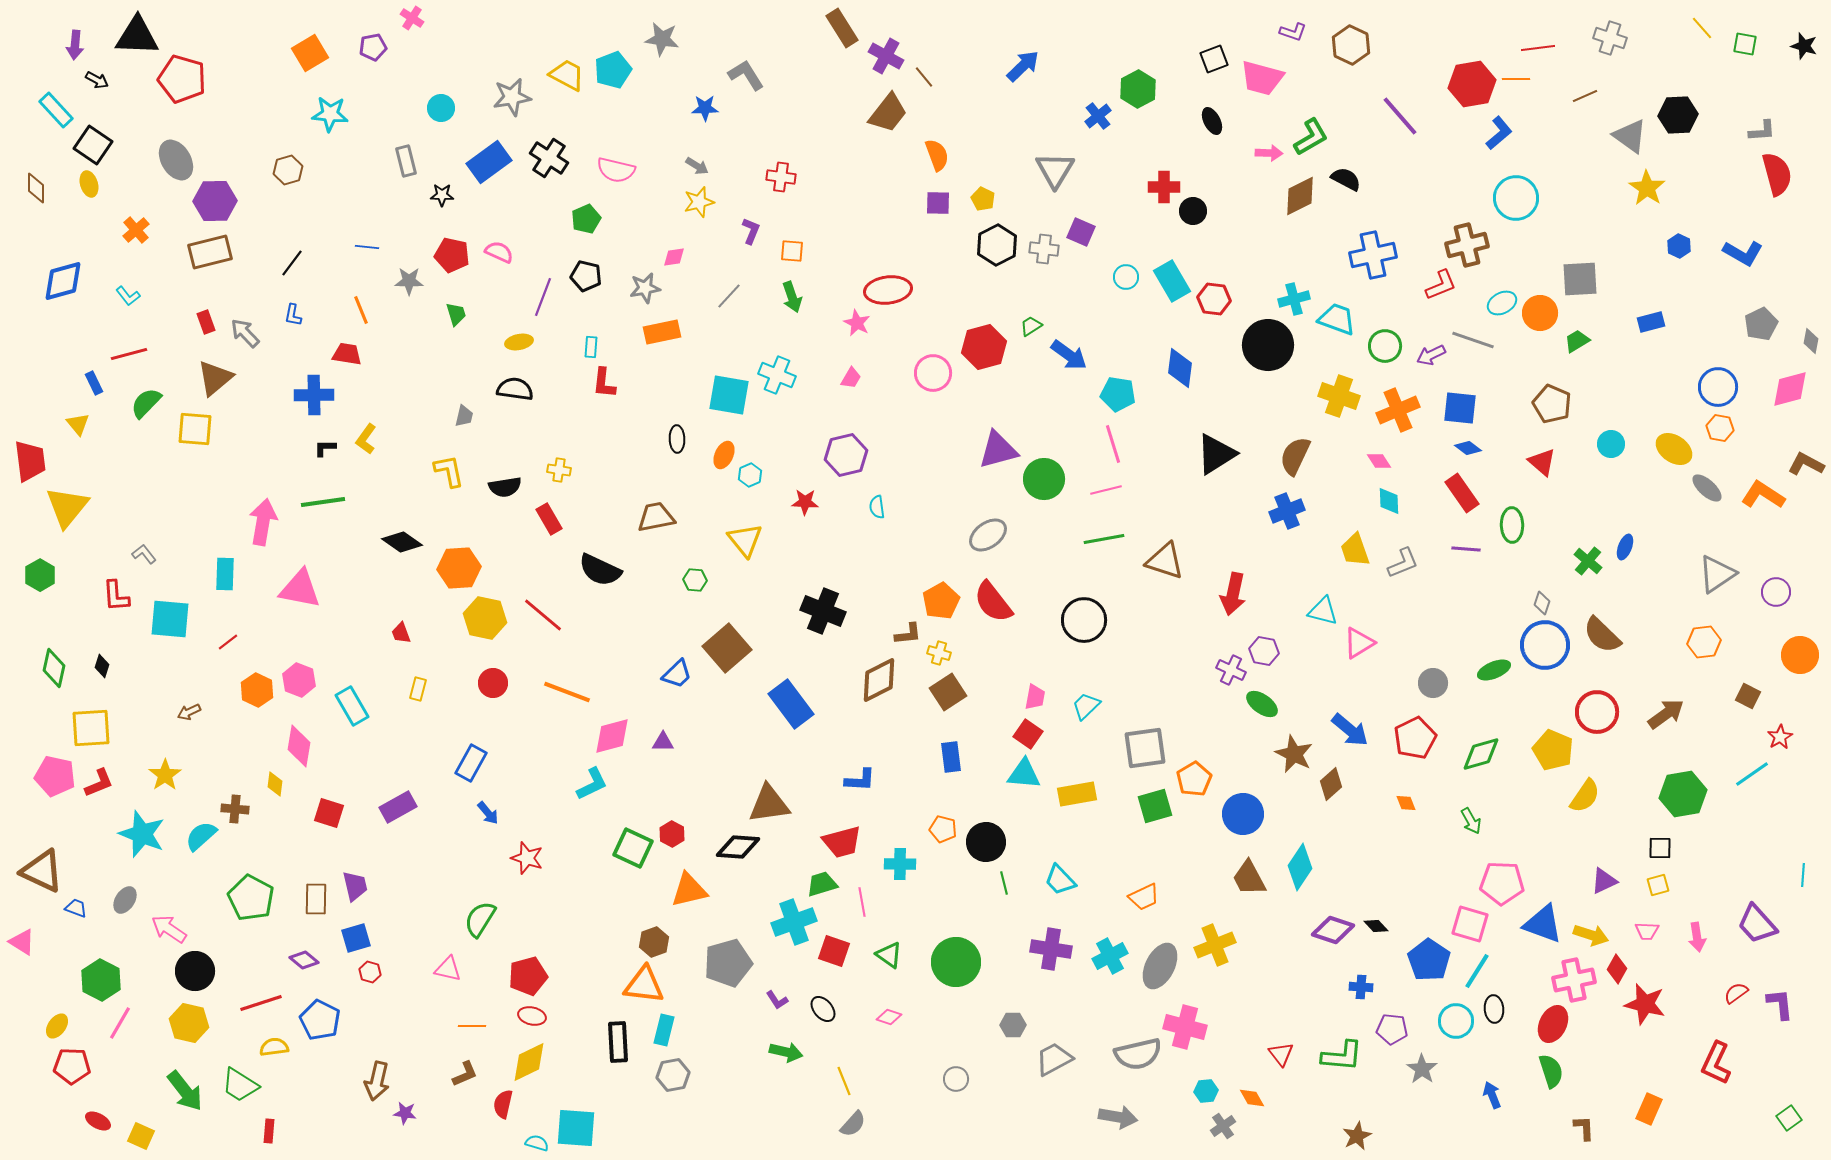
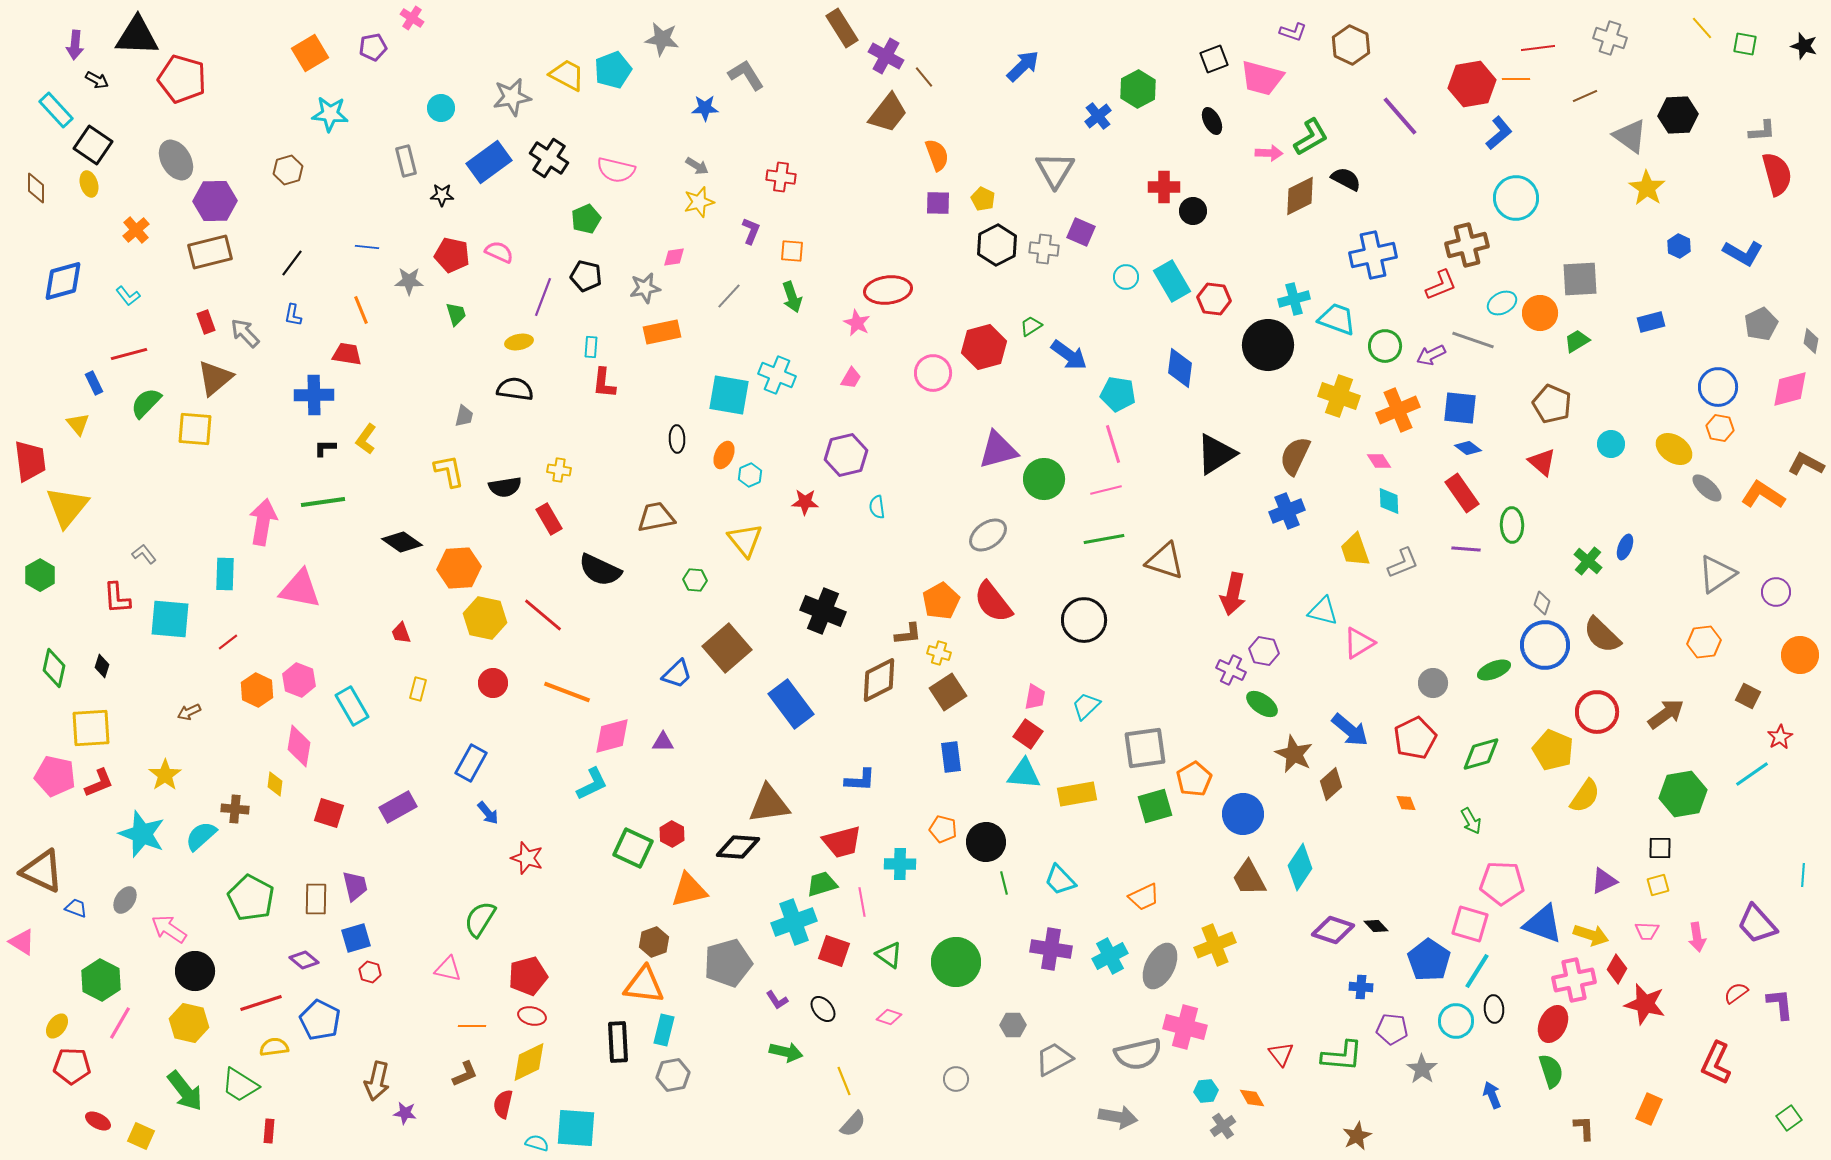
red L-shape at (116, 596): moved 1 px right, 2 px down
